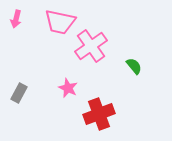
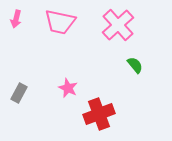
pink cross: moved 27 px right, 21 px up; rotated 8 degrees counterclockwise
green semicircle: moved 1 px right, 1 px up
